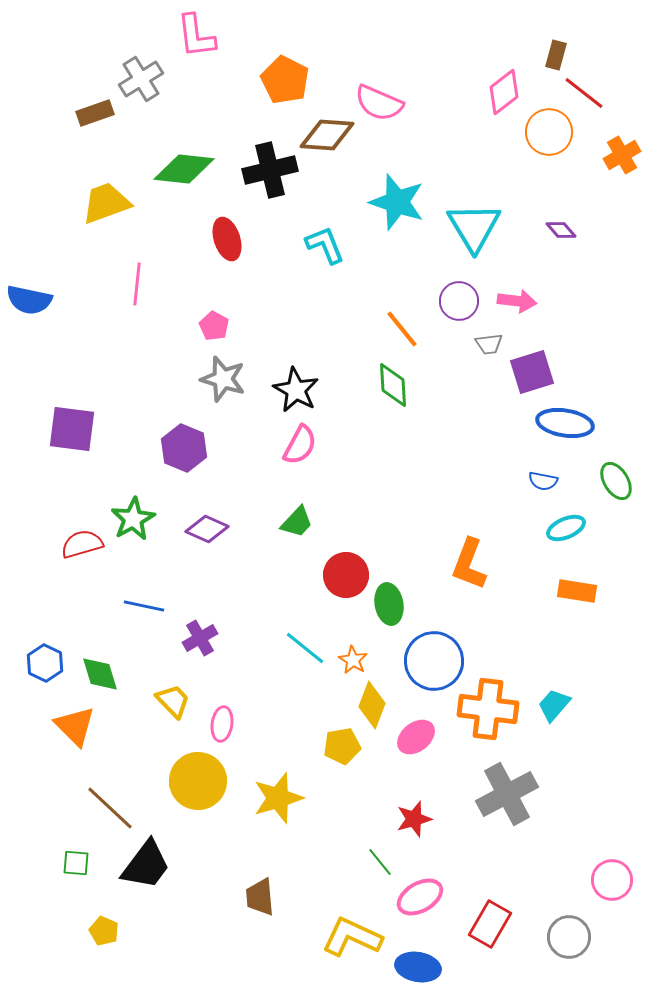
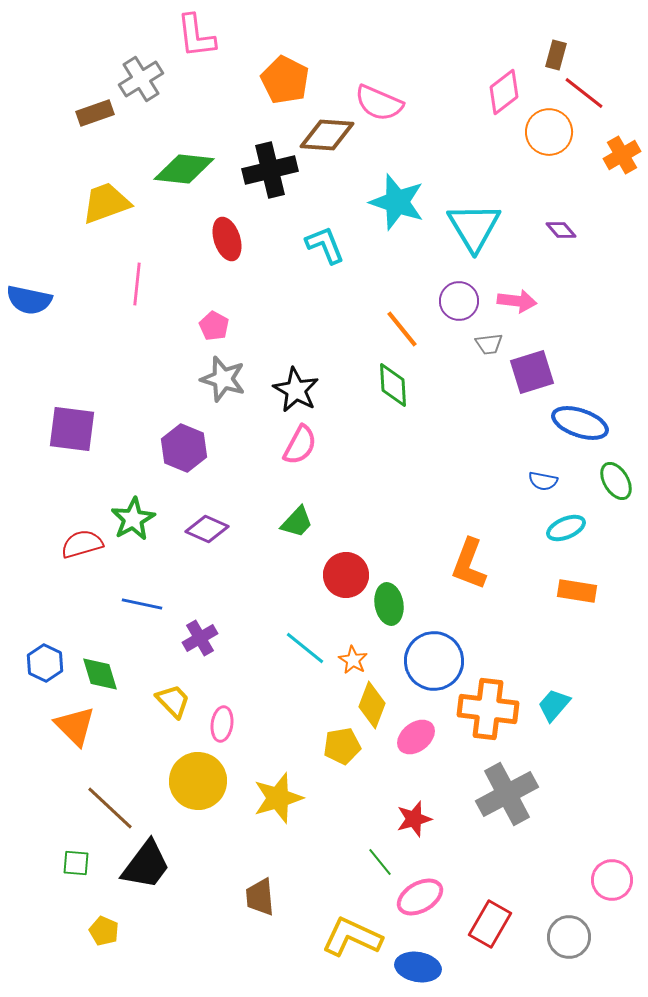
blue ellipse at (565, 423): moved 15 px right; rotated 10 degrees clockwise
blue line at (144, 606): moved 2 px left, 2 px up
